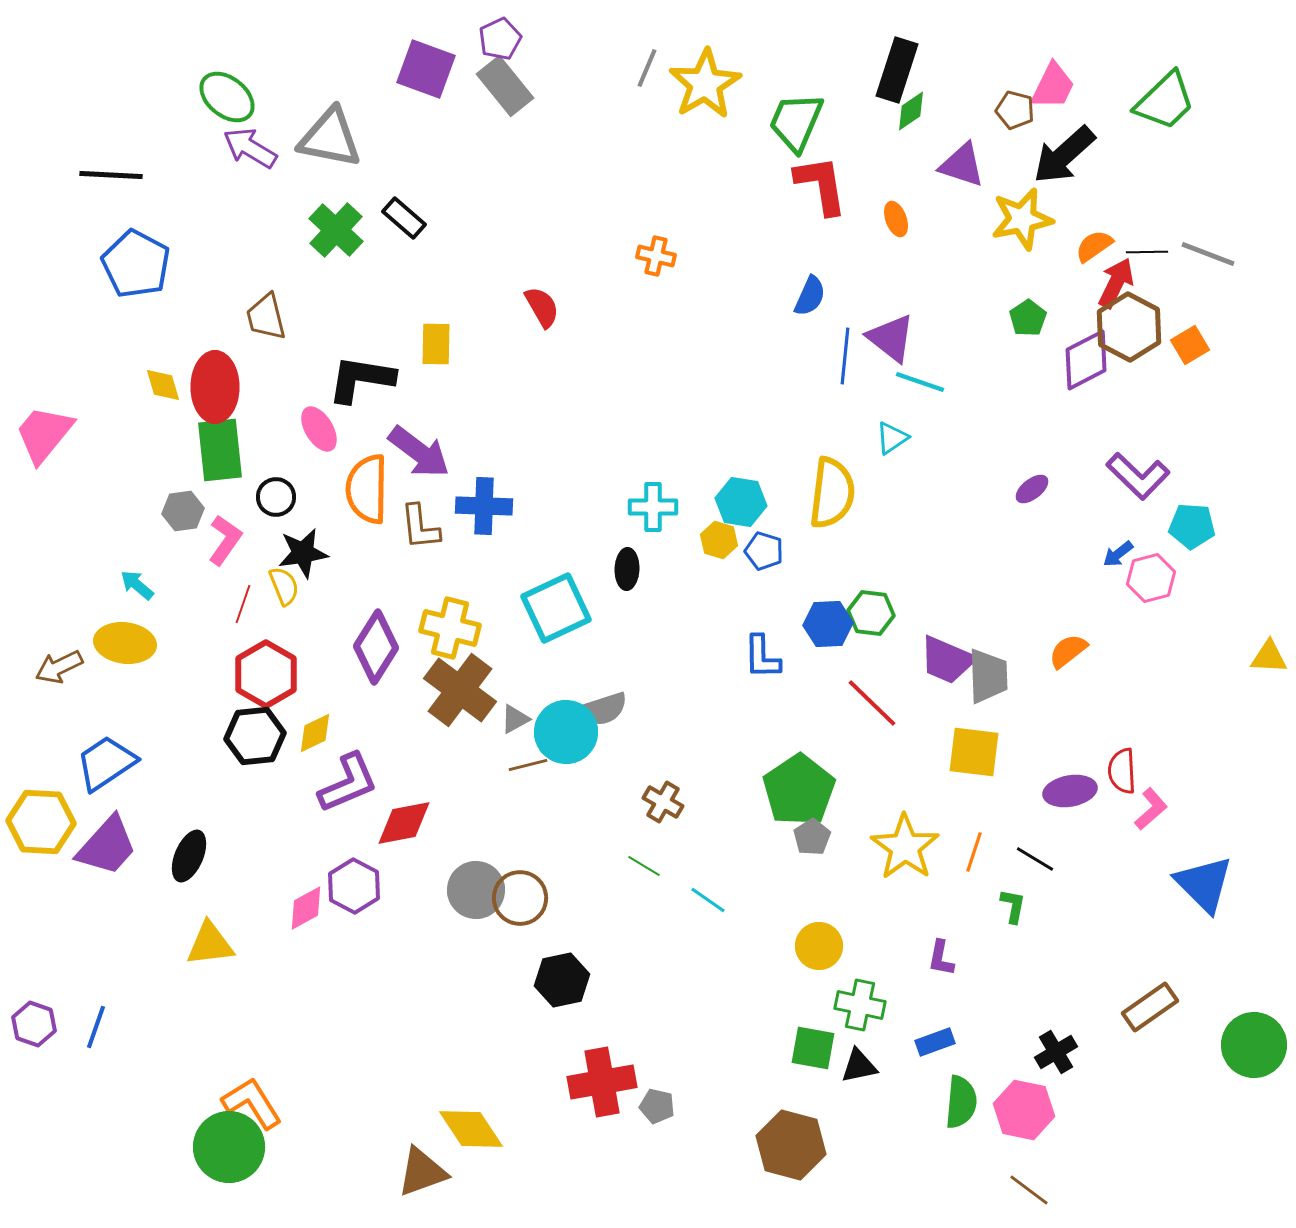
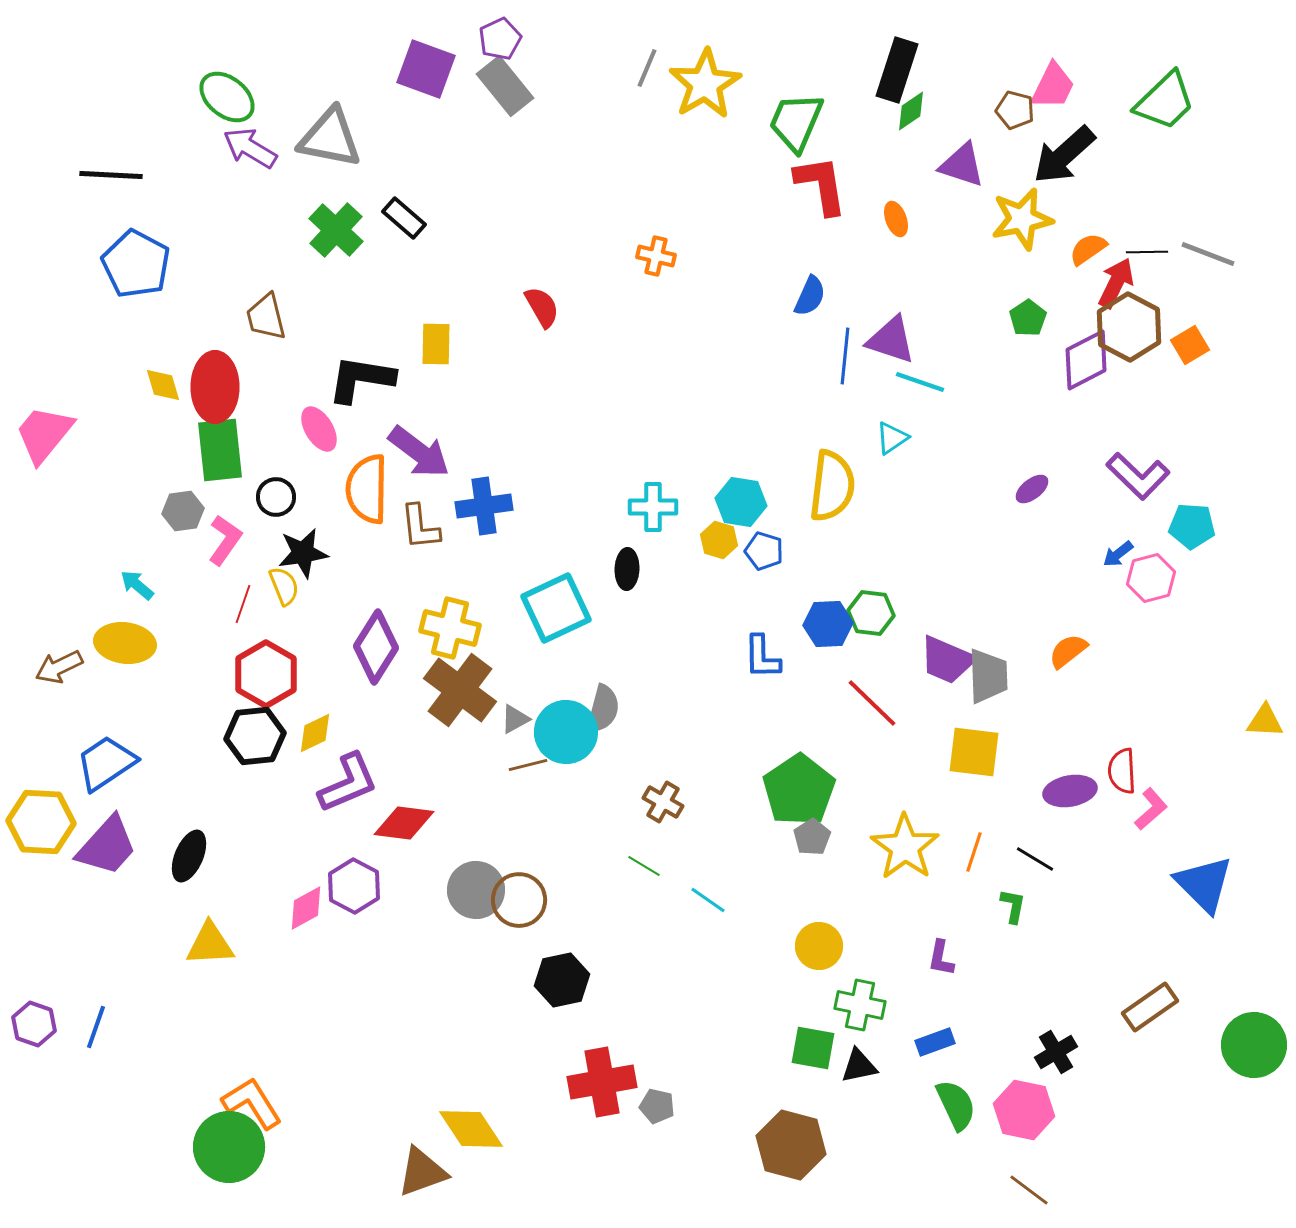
orange semicircle at (1094, 246): moved 6 px left, 3 px down
purple triangle at (891, 338): moved 2 px down; rotated 20 degrees counterclockwise
yellow semicircle at (832, 493): moved 7 px up
blue cross at (484, 506): rotated 10 degrees counterclockwise
yellow triangle at (1269, 657): moved 4 px left, 64 px down
gray semicircle at (603, 709): rotated 57 degrees counterclockwise
red diamond at (404, 823): rotated 18 degrees clockwise
brown circle at (520, 898): moved 1 px left, 2 px down
yellow triangle at (210, 944): rotated 4 degrees clockwise
green semicircle at (961, 1102): moved 5 px left, 3 px down; rotated 30 degrees counterclockwise
